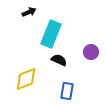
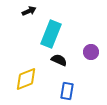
black arrow: moved 1 px up
